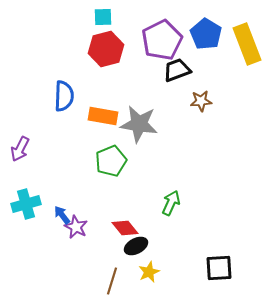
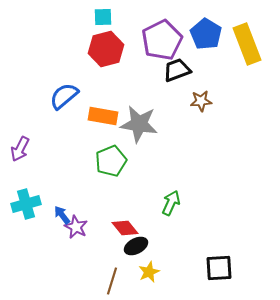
blue semicircle: rotated 132 degrees counterclockwise
